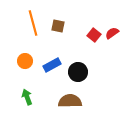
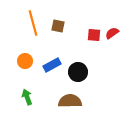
red square: rotated 32 degrees counterclockwise
